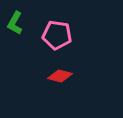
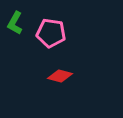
pink pentagon: moved 6 px left, 2 px up
